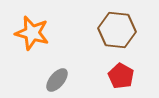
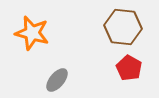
brown hexagon: moved 6 px right, 3 px up
red pentagon: moved 8 px right, 8 px up
